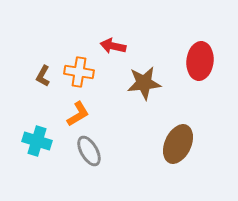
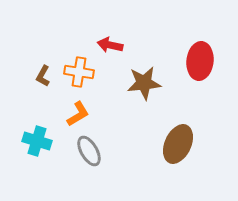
red arrow: moved 3 px left, 1 px up
